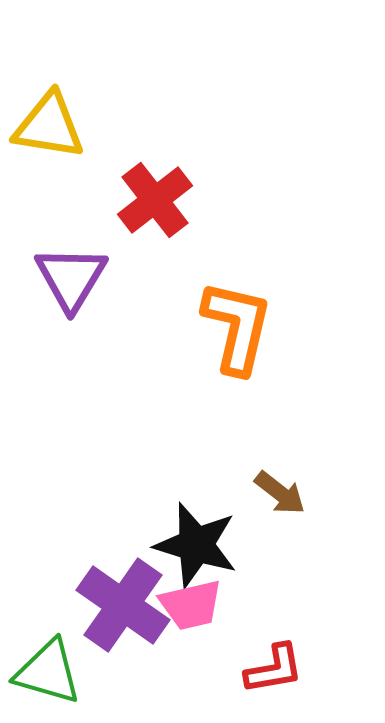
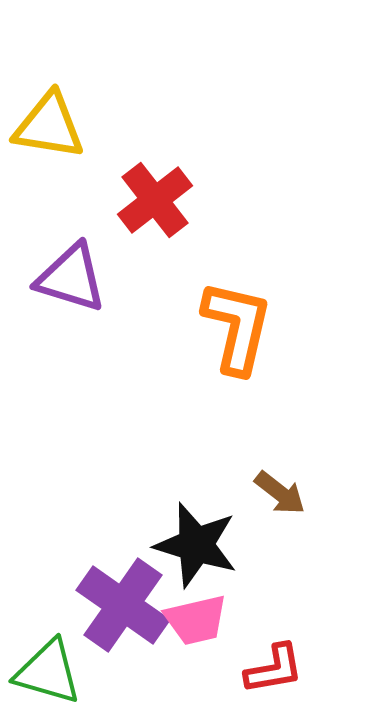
purple triangle: rotated 44 degrees counterclockwise
pink trapezoid: moved 5 px right, 15 px down
